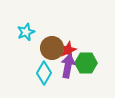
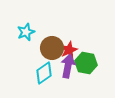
red star: moved 1 px right
green hexagon: rotated 10 degrees clockwise
cyan diamond: rotated 25 degrees clockwise
